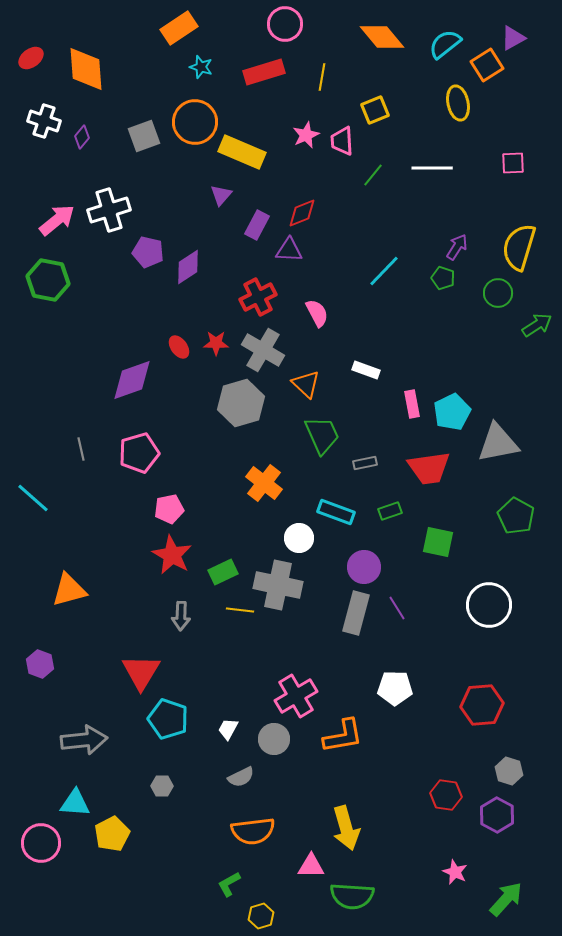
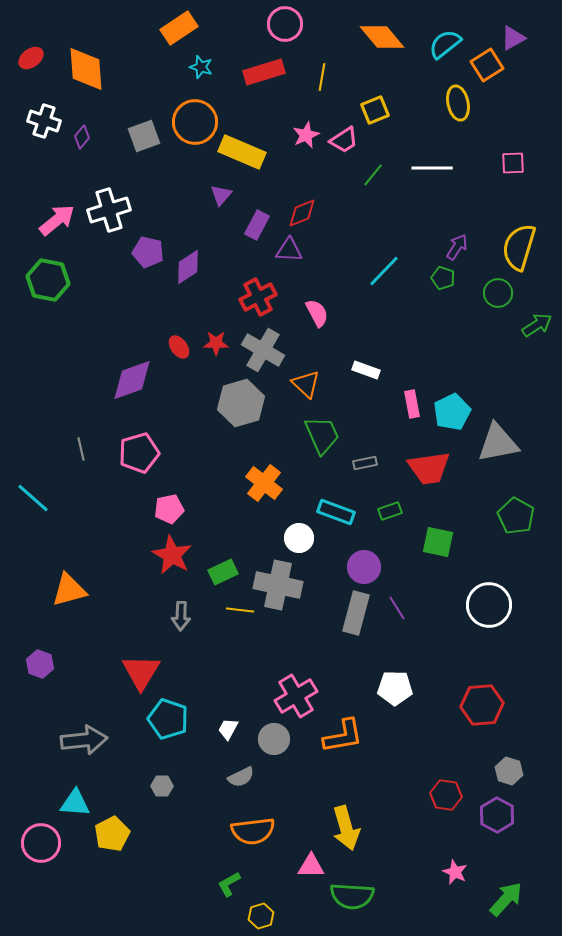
pink trapezoid at (342, 141): moved 2 px right, 1 px up; rotated 120 degrees counterclockwise
